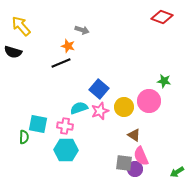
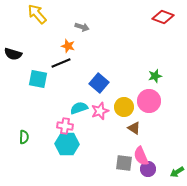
red diamond: moved 1 px right
yellow arrow: moved 16 px right, 12 px up
gray arrow: moved 3 px up
black semicircle: moved 2 px down
green star: moved 9 px left, 5 px up; rotated 24 degrees counterclockwise
blue square: moved 6 px up
cyan square: moved 45 px up
brown triangle: moved 7 px up
cyan hexagon: moved 1 px right, 6 px up
purple circle: moved 13 px right
